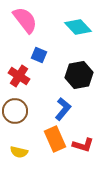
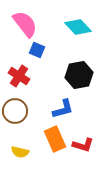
pink semicircle: moved 4 px down
blue square: moved 2 px left, 5 px up
blue L-shape: rotated 35 degrees clockwise
yellow semicircle: moved 1 px right
